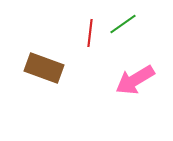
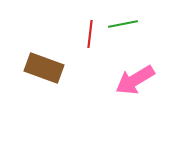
green line: rotated 24 degrees clockwise
red line: moved 1 px down
